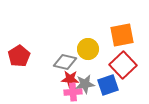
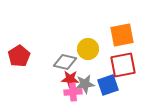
red square: rotated 32 degrees clockwise
